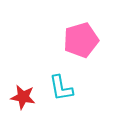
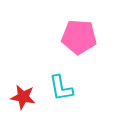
pink pentagon: moved 2 px left, 3 px up; rotated 20 degrees clockwise
